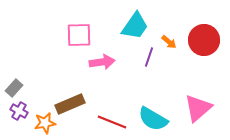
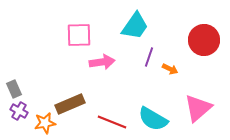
orange arrow: moved 1 px right, 27 px down; rotated 14 degrees counterclockwise
gray rectangle: moved 1 px down; rotated 66 degrees counterclockwise
